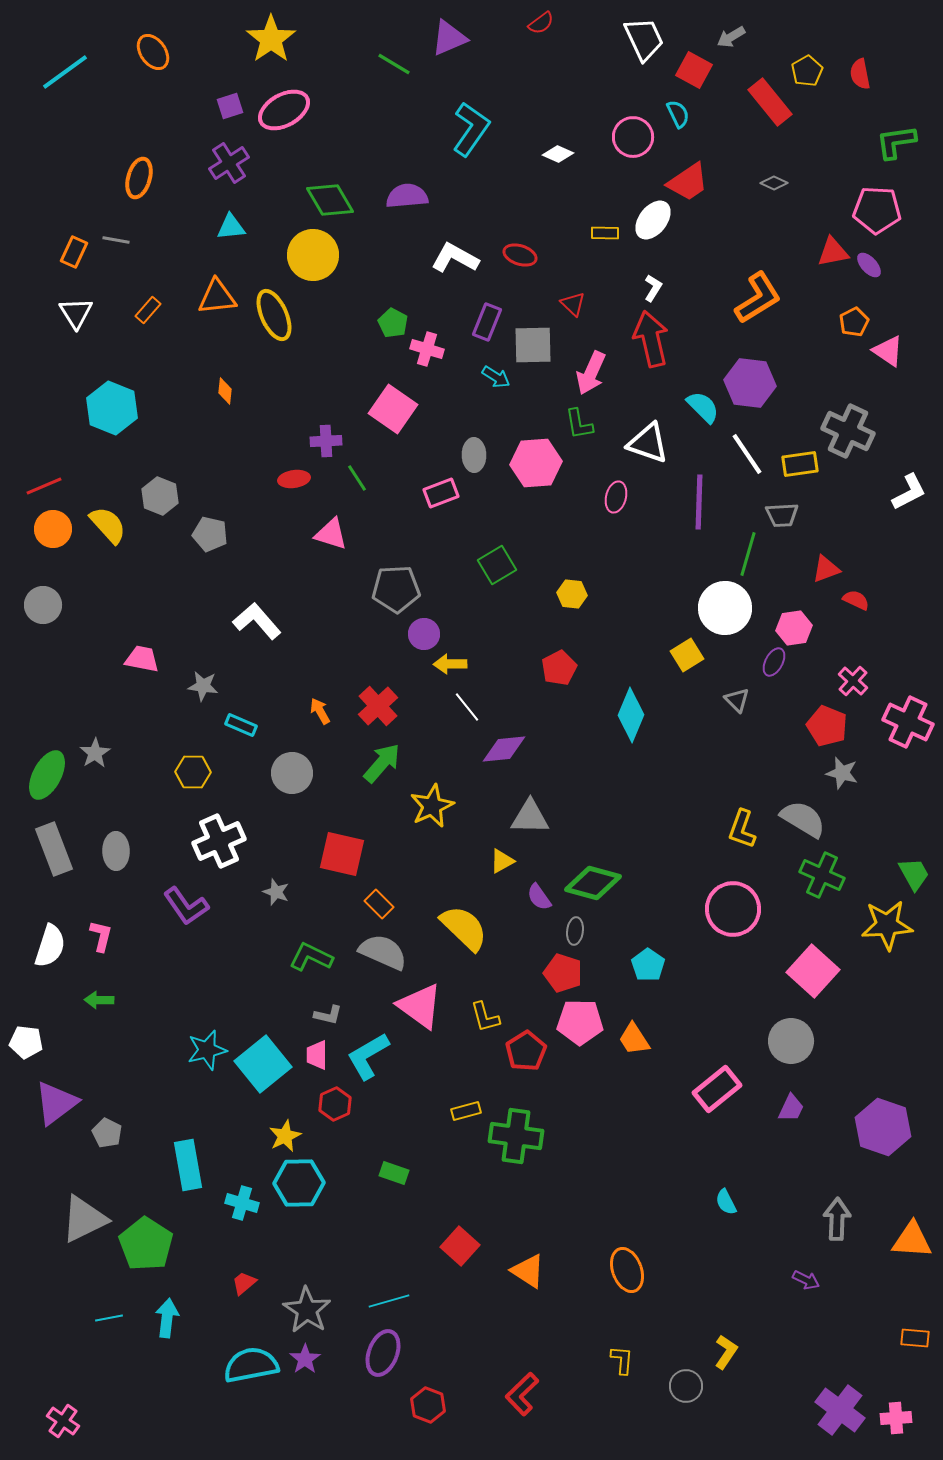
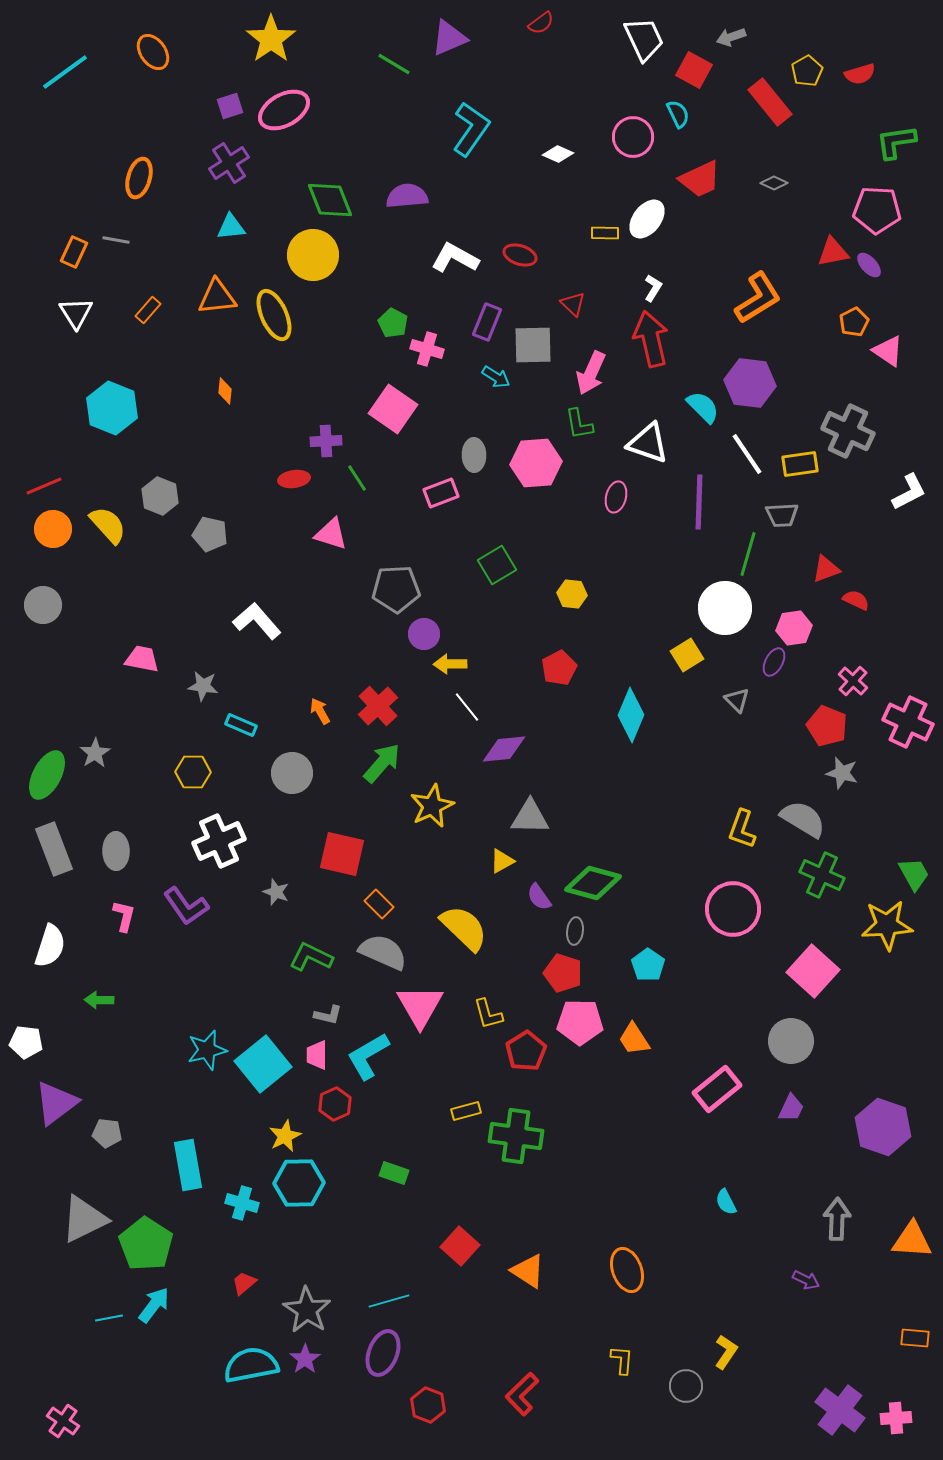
gray arrow at (731, 37): rotated 12 degrees clockwise
red semicircle at (860, 74): rotated 96 degrees counterclockwise
red trapezoid at (688, 182): moved 12 px right, 3 px up; rotated 9 degrees clockwise
green diamond at (330, 200): rotated 9 degrees clockwise
white ellipse at (653, 220): moved 6 px left, 1 px up
pink L-shape at (101, 936): moved 23 px right, 20 px up
pink triangle at (420, 1006): rotated 24 degrees clockwise
yellow L-shape at (485, 1017): moved 3 px right, 3 px up
gray pentagon at (107, 1133): rotated 20 degrees counterclockwise
cyan arrow at (167, 1318): moved 13 px left, 13 px up; rotated 30 degrees clockwise
